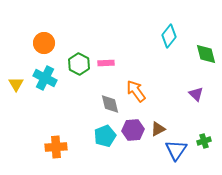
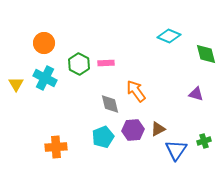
cyan diamond: rotated 75 degrees clockwise
purple triangle: rotated 28 degrees counterclockwise
cyan pentagon: moved 2 px left, 1 px down
